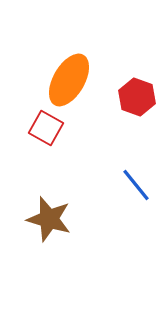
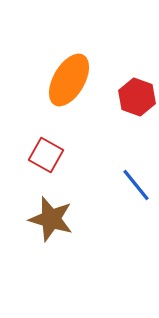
red square: moved 27 px down
brown star: moved 2 px right
